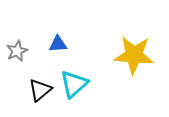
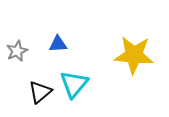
cyan triangle: rotated 8 degrees counterclockwise
black triangle: moved 2 px down
